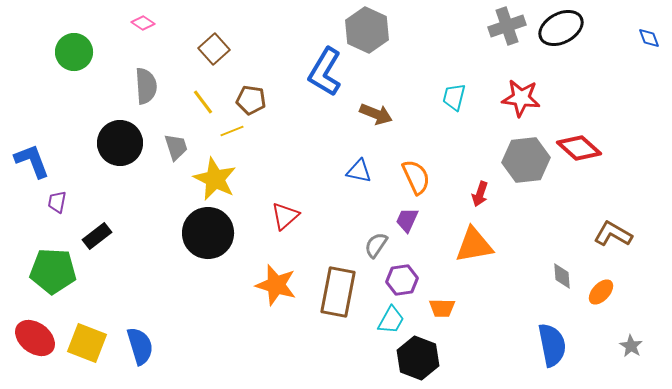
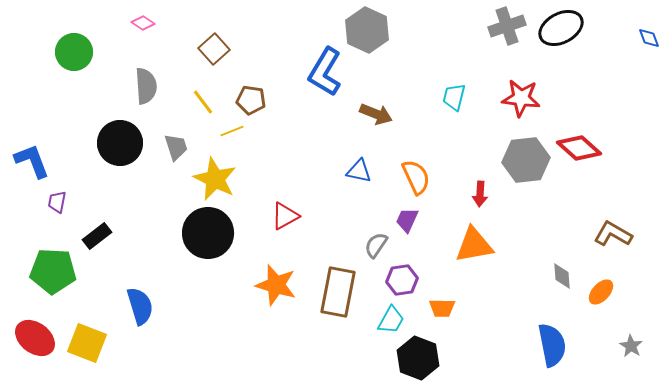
red arrow at (480, 194): rotated 15 degrees counterclockwise
red triangle at (285, 216): rotated 12 degrees clockwise
blue semicircle at (140, 346): moved 40 px up
